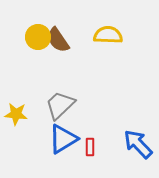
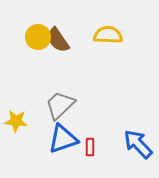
yellow star: moved 7 px down
blue triangle: rotated 12 degrees clockwise
